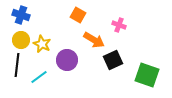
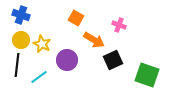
orange square: moved 2 px left, 3 px down
